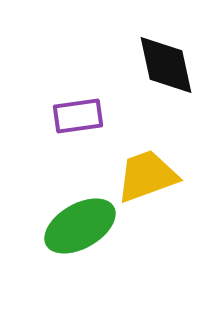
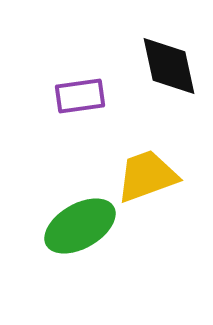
black diamond: moved 3 px right, 1 px down
purple rectangle: moved 2 px right, 20 px up
